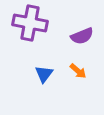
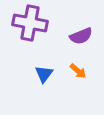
purple semicircle: moved 1 px left
